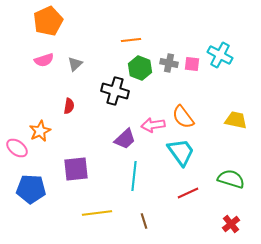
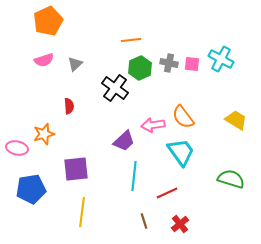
cyan cross: moved 1 px right, 4 px down
green hexagon: rotated 15 degrees clockwise
black cross: moved 3 px up; rotated 20 degrees clockwise
red semicircle: rotated 14 degrees counterclockwise
yellow trapezoid: rotated 20 degrees clockwise
orange star: moved 4 px right, 3 px down; rotated 10 degrees clockwise
purple trapezoid: moved 1 px left, 2 px down
pink ellipse: rotated 25 degrees counterclockwise
blue pentagon: rotated 12 degrees counterclockwise
red line: moved 21 px left
yellow line: moved 15 px left, 1 px up; rotated 76 degrees counterclockwise
red cross: moved 51 px left
